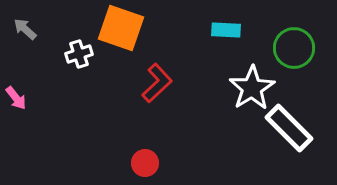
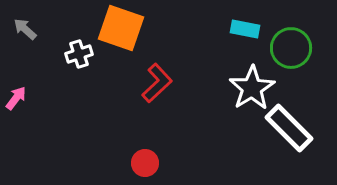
cyan rectangle: moved 19 px right, 1 px up; rotated 8 degrees clockwise
green circle: moved 3 px left
pink arrow: rotated 105 degrees counterclockwise
